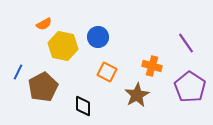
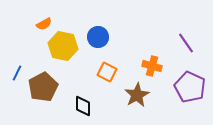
blue line: moved 1 px left, 1 px down
purple pentagon: rotated 8 degrees counterclockwise
